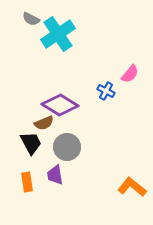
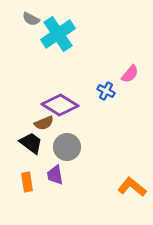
black trapezoid: rotated 25 degrees counterclockwise
